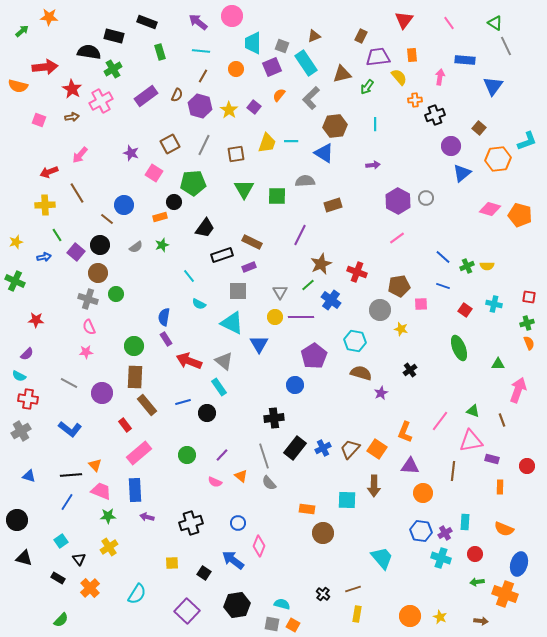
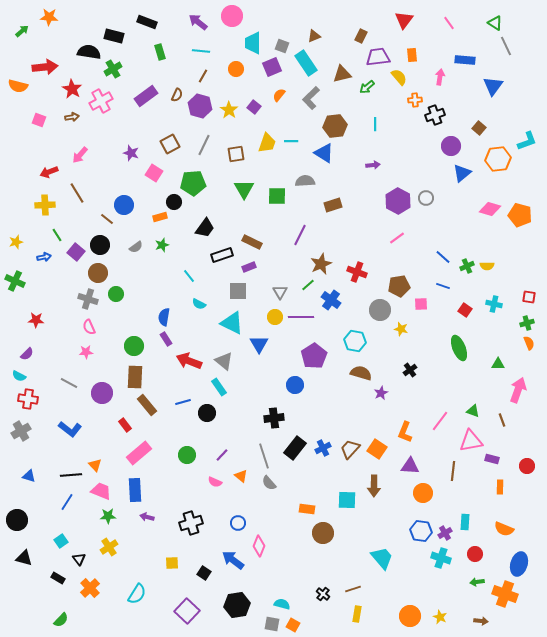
green arrow at (367, 87): rotated 14 degrees clockwise
